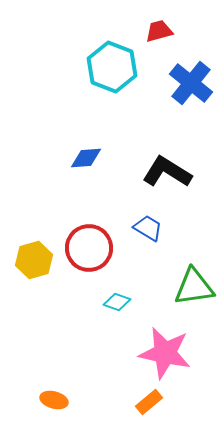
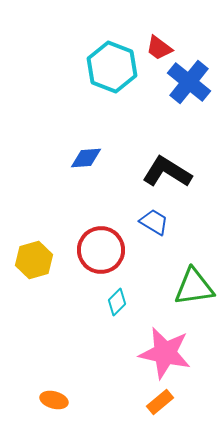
red trapezoid: moved 17 px down; rotated 128 degrees counterclockwise
blue cross: moved 2 px left, 1 px up
blue trapezoid: moved 6 px right, 6 px up
red circle: moved 12 px right, 2 px down
cyan diamond: rotated 64 degrees counterclockwise
orange rectangle: moved 11 px right
